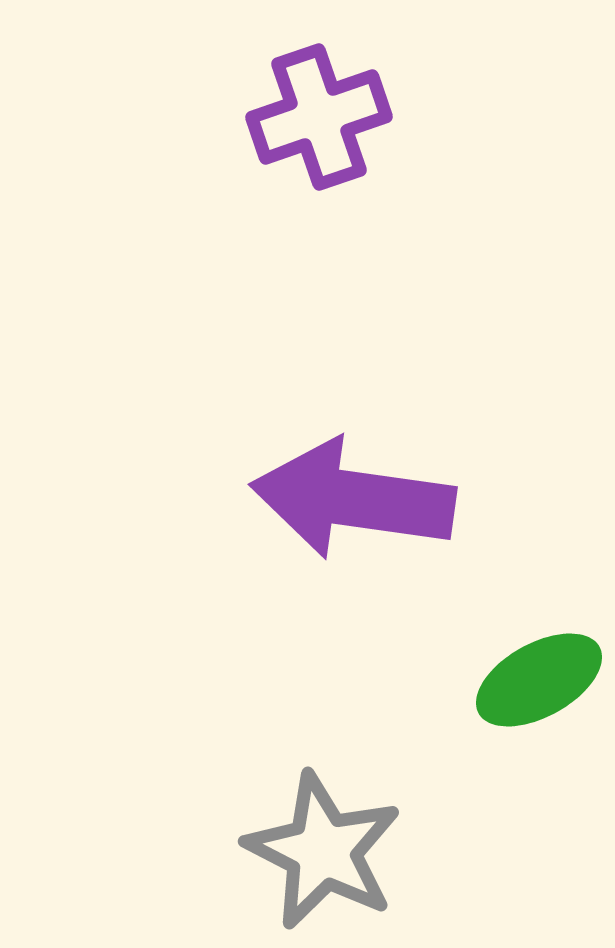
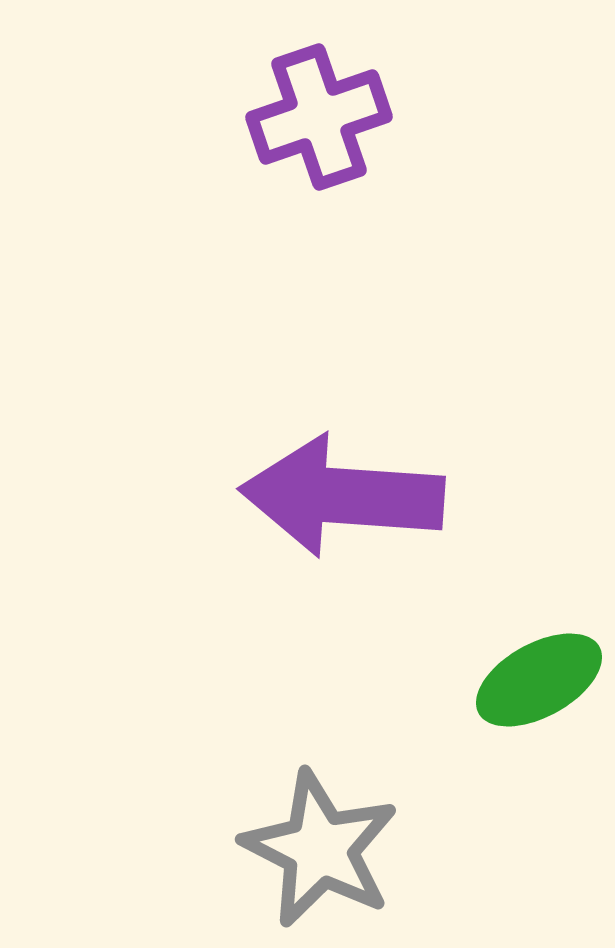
purple arrow: moved 11 px left, 3 px up; rotated 4 degrees counterclockwise
gray star: moved 3 px left, 2 px up
